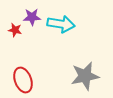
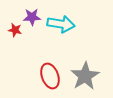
gray star: rotated 20 degrees counterclockwise
red ellipse: moved 27 px right, 4 px up
